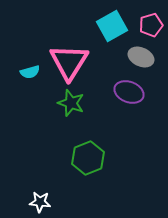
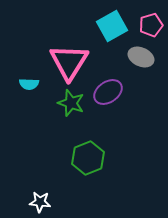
cyan semicircle: moved 1 px left, 12 px down; rotated 18 degrees clockwise
purple ellipse: moved 21 px left; rotated 56 degrees counterclockwise
